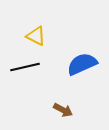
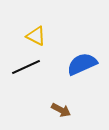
black line: moved 1 px right; rotated 12 degrees counterclockwise
brown arrow: moved 2 px left
